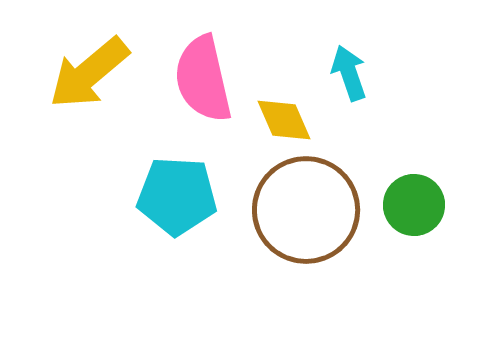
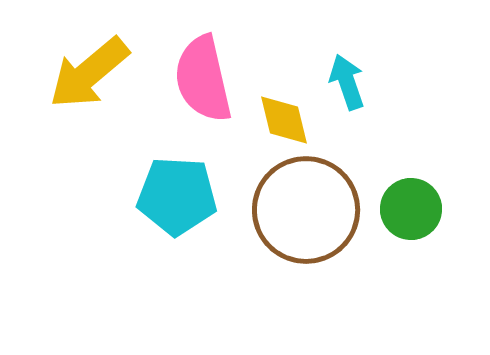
cyan arrow: moved 2 px left, 9 px down
yellow diamond: rotated 10 degrees clockwise
green circle: moved 3 px left, 4 px down
